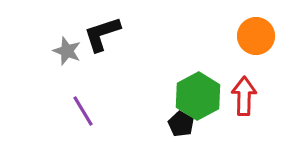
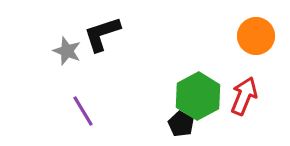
red arrow: rotated 21 degrees clockwise
